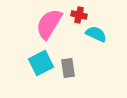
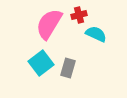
red cross: rotated 28 degrees counterclockwise
cyan square: rotated 10 degrees counterclockwise
gray rectangle: rotated 24 degrees clockwise
